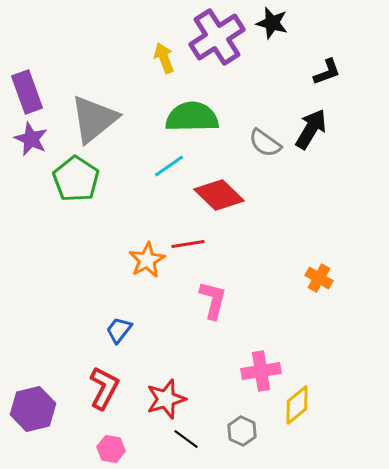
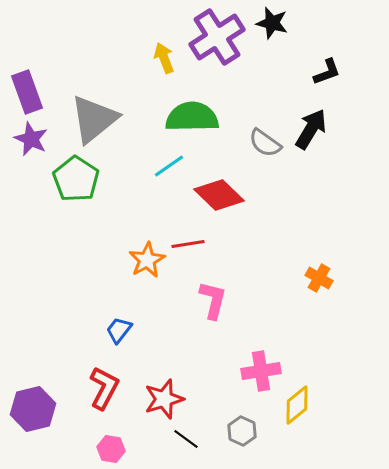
red star: moved 2 px left
